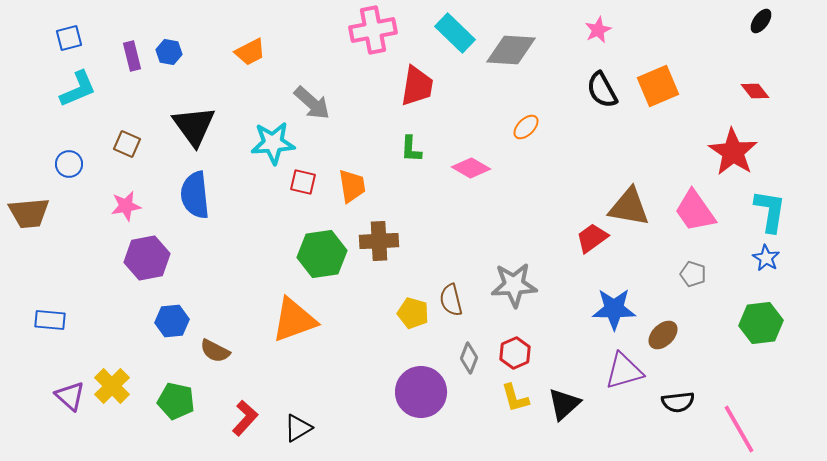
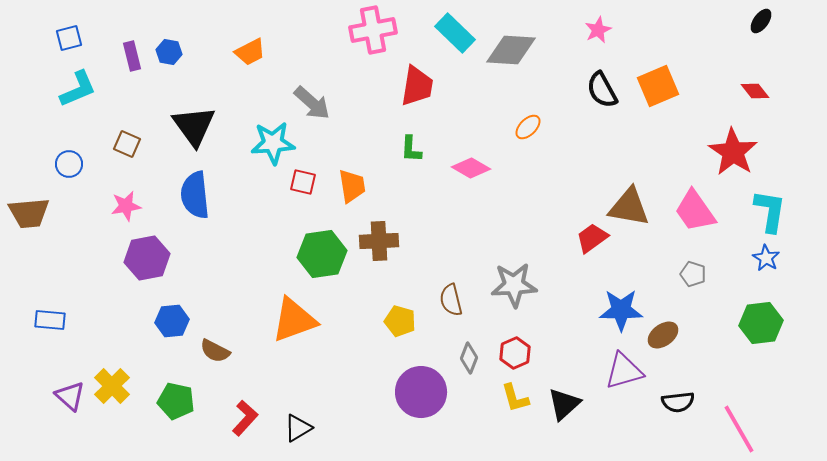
orange ellipse at (526, 127): moved 2 px right
blue star at (614, 309): moved 7 px right, 1 px down
yellow pentagon at (413, 313): moved 13 px left, 8 px down
brown ellipse at (663, 335): rotated 8 degrees clockwise
